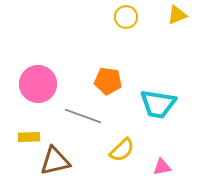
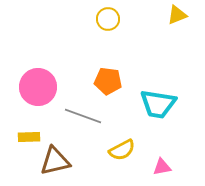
yellow circle: moved 18 px left, 2 px down
pink circle: moved 3 px down
yellow semicircle: rotated 16 degrees clockwise
